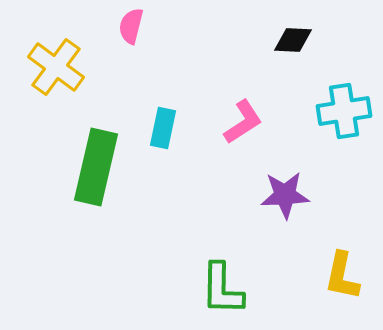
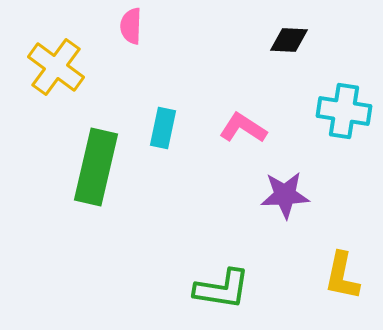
pink semicircle: rotated 12 degrees counterclockwise
black diamond: moved 4 px left
cyan cross: rotated 18 degrees clockwise
pink L-shape: moved 6 px down; rotated 114 degrees counterclockwise
green L-shape: rotated 82 degrees counterclockwise
